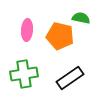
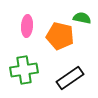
green semicircle: moved 1 px right
pink ellipse: moved 4 px up
green cross: moved 4 px up
